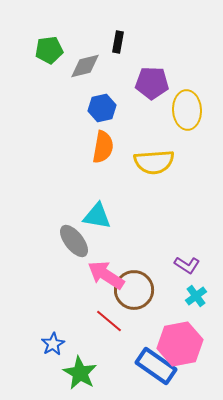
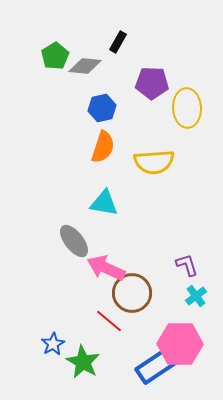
black rectangle: rotated 20 degrees clockwise
green pentagon: moved 6 px right, 6 px down; rotated 24 degrees counterclockwise
gray diamond: rotated 20 degrees clockwise
yellow ellipse: moved 2 px up
orange semicircle: rotated 8 degrees clockwise
cyan triangle: moved 7 px right, 13 px up
purple L-shape: rotated 140 degrees counterclockwise
pink arrow: moved 7 px up; rotated 9 degrees counterclockwise
brown circle: moved 2 px left, 3 px down
pink hexagon: rotated 12 degrees clockwise
blue rectangle: rotated 69 degrees counterclockwise
green star: moved 3 px right, 11 px up
